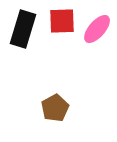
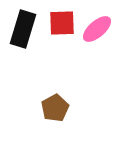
red square: moved 2 px down
pink ellipse: rotated 8 degrees clockwise
